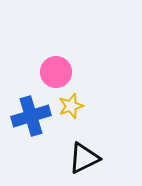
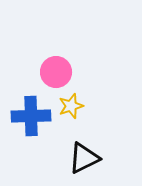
blue cross: rotated 15 degrees clockwise
